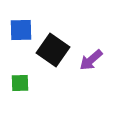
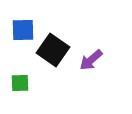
blue square: moved 2 px right
